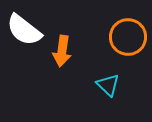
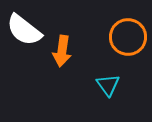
cyan triangle: rotated 10 degrees clockwise
